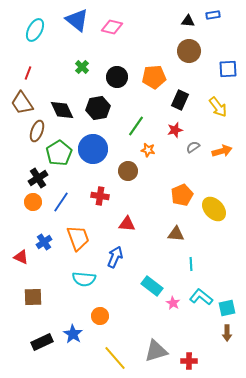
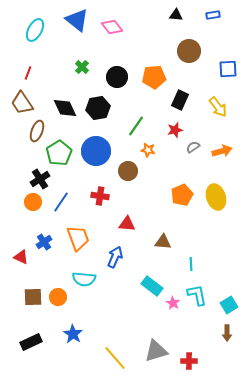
black triangle at (188, 21): moved 12 px left, 6 px up
pink diamond at (112, 27): rotated 40 degrees clockwise
black diamond at (62, 110): moved 3 px right, 2 px up
blue circle at (93, 149): moved 3 px right, 2 px down
black cross at (38, 178): moved 2 px right, 1 px down
yellow ellipse at (214, 209): moved 2 px right, 12 px up; rotated 25 degrees clockwise
brown triangle at (176, 234): moved 13 px left, 8 px down
cyan L-shape at (201, 297): moved 4 px left, 2 px up; rotated 40 degrees clockwise
cyan square at (227, 308): moved 2 px right, 3 px up; rotated 18 degrees counterclockwise
orange circle at (100, 316): moved 42 px left, 19 px up
black rectangle at (42, 342): moved 11 px left
